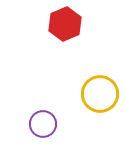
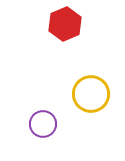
yellow circle: moved 9 px left
